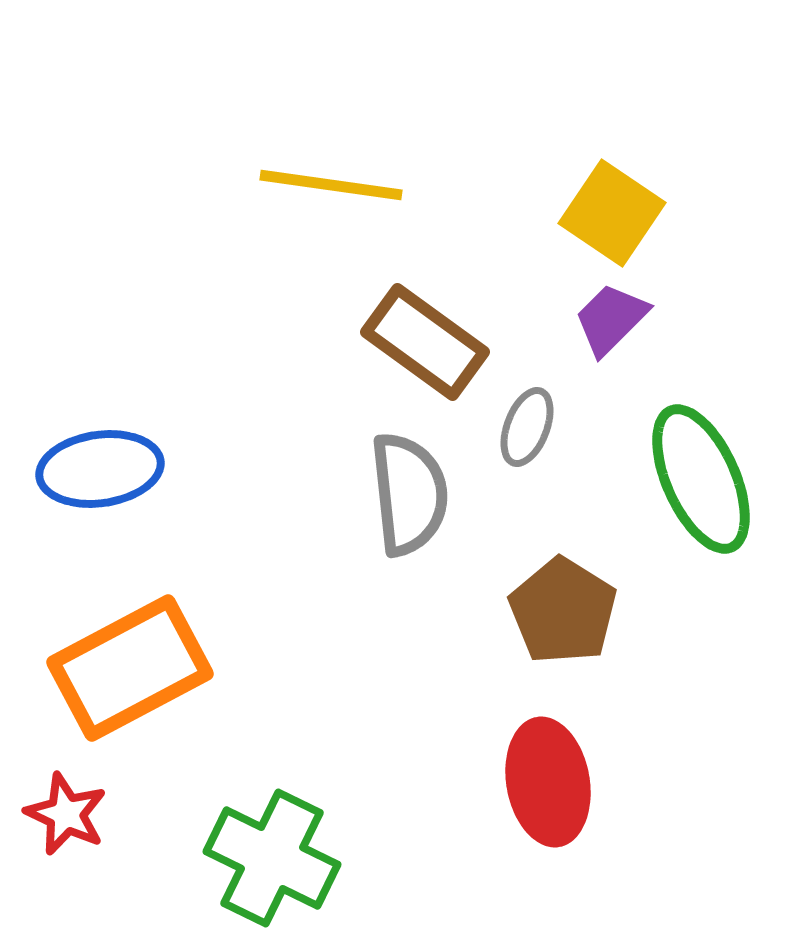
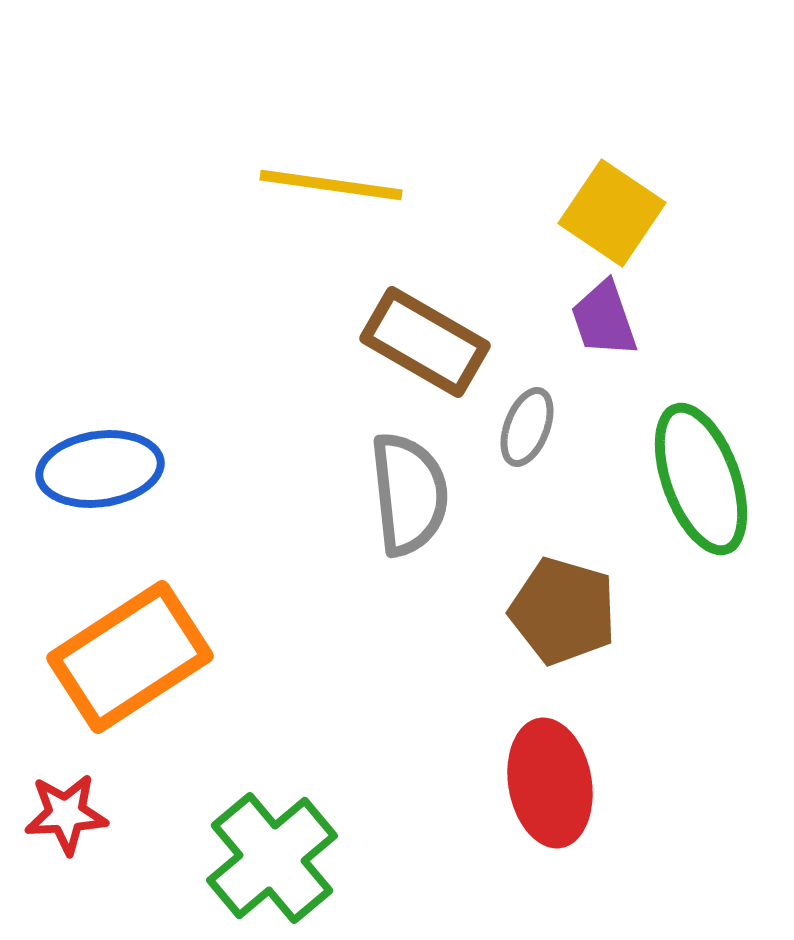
purple trapezoid: moved 7 px left; rotated 64 degrees counterclockwise
brown rectangle: rotated 6 degrees counterclockwise
green ellipse: rotated 4 degrees clockwise
brown pentagon: rotated 16 degrees counterclockwise
orange rectangle: moved 11 px up; rotated 5 degrees counterclockwise
red ellipse: moved 2 px right, 1 px down
red star: rotated 28 degrees counterclockwise
green cross: rotated 24 degrees clockwise
